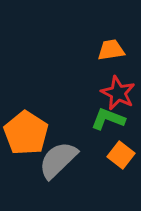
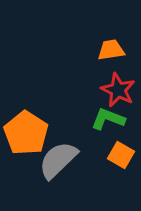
red star: moved 3 px up
orange square: rotated 8 degrees counterclockwise
